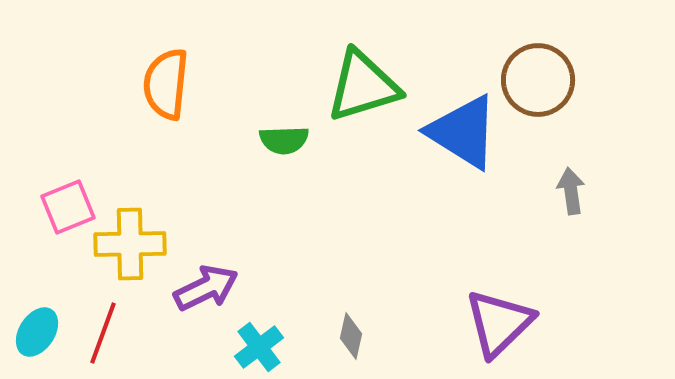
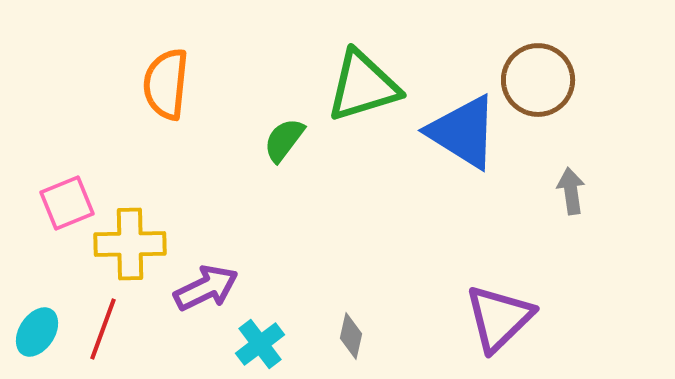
green semicircle: rotated 129 degrees clockwise
pink square: moved 1 px left, 4 px up
purple triangle: moved 5 px up
red line: moved 4 px up
cyan cross: moved 1 px right, 3 px up
